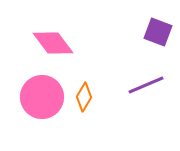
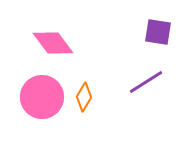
purple square: rotated 12 degrees counterclockwise
purple line: moved 3 px up; rotated 9 degrees counterclockwise
